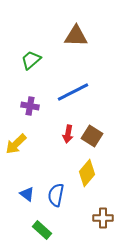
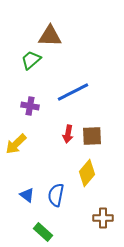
brown triangle: moved 26 px left
brown square: rotated 35 degrees counterclockwise
blue triangle: moved 1 px down
green rectangle: moved 1 px right, 2 px down
